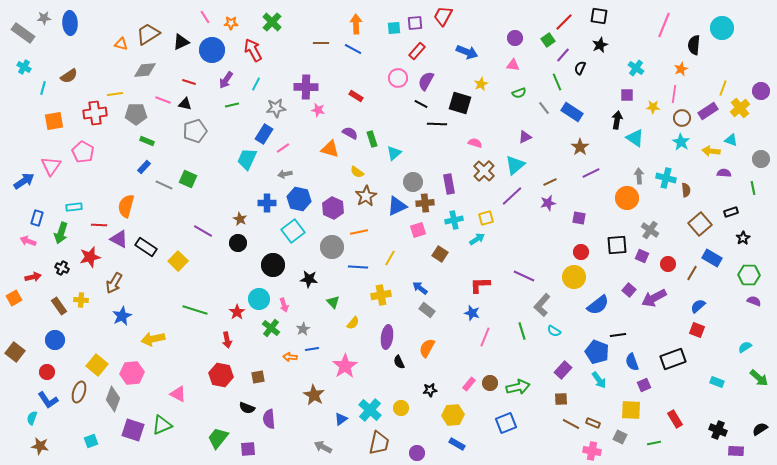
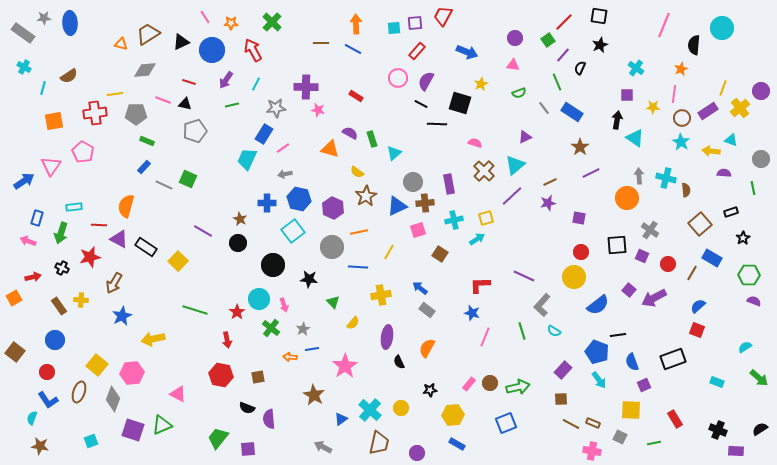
yellow line at (390, 258): moved 1 px left, 6 px up
